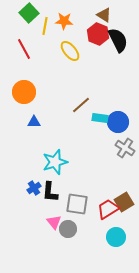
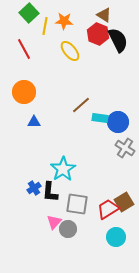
cyan star: moved 8 px right, 7 px down; rotated 15 degrees counterclockwise
pink triangle: rotated 21 degrees clockwise
